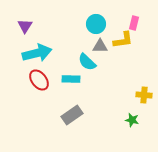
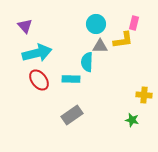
purple triangle: rotated 14 degrees counterclockwise
cyan semicircle: rotated 48 degrees clockwise
